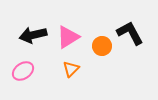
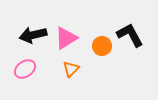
black L-shape: moved 2 px down
pink triangle: moved 2 px left, 1 px down
pink ellipse: moved 2 px right, 2 px up
